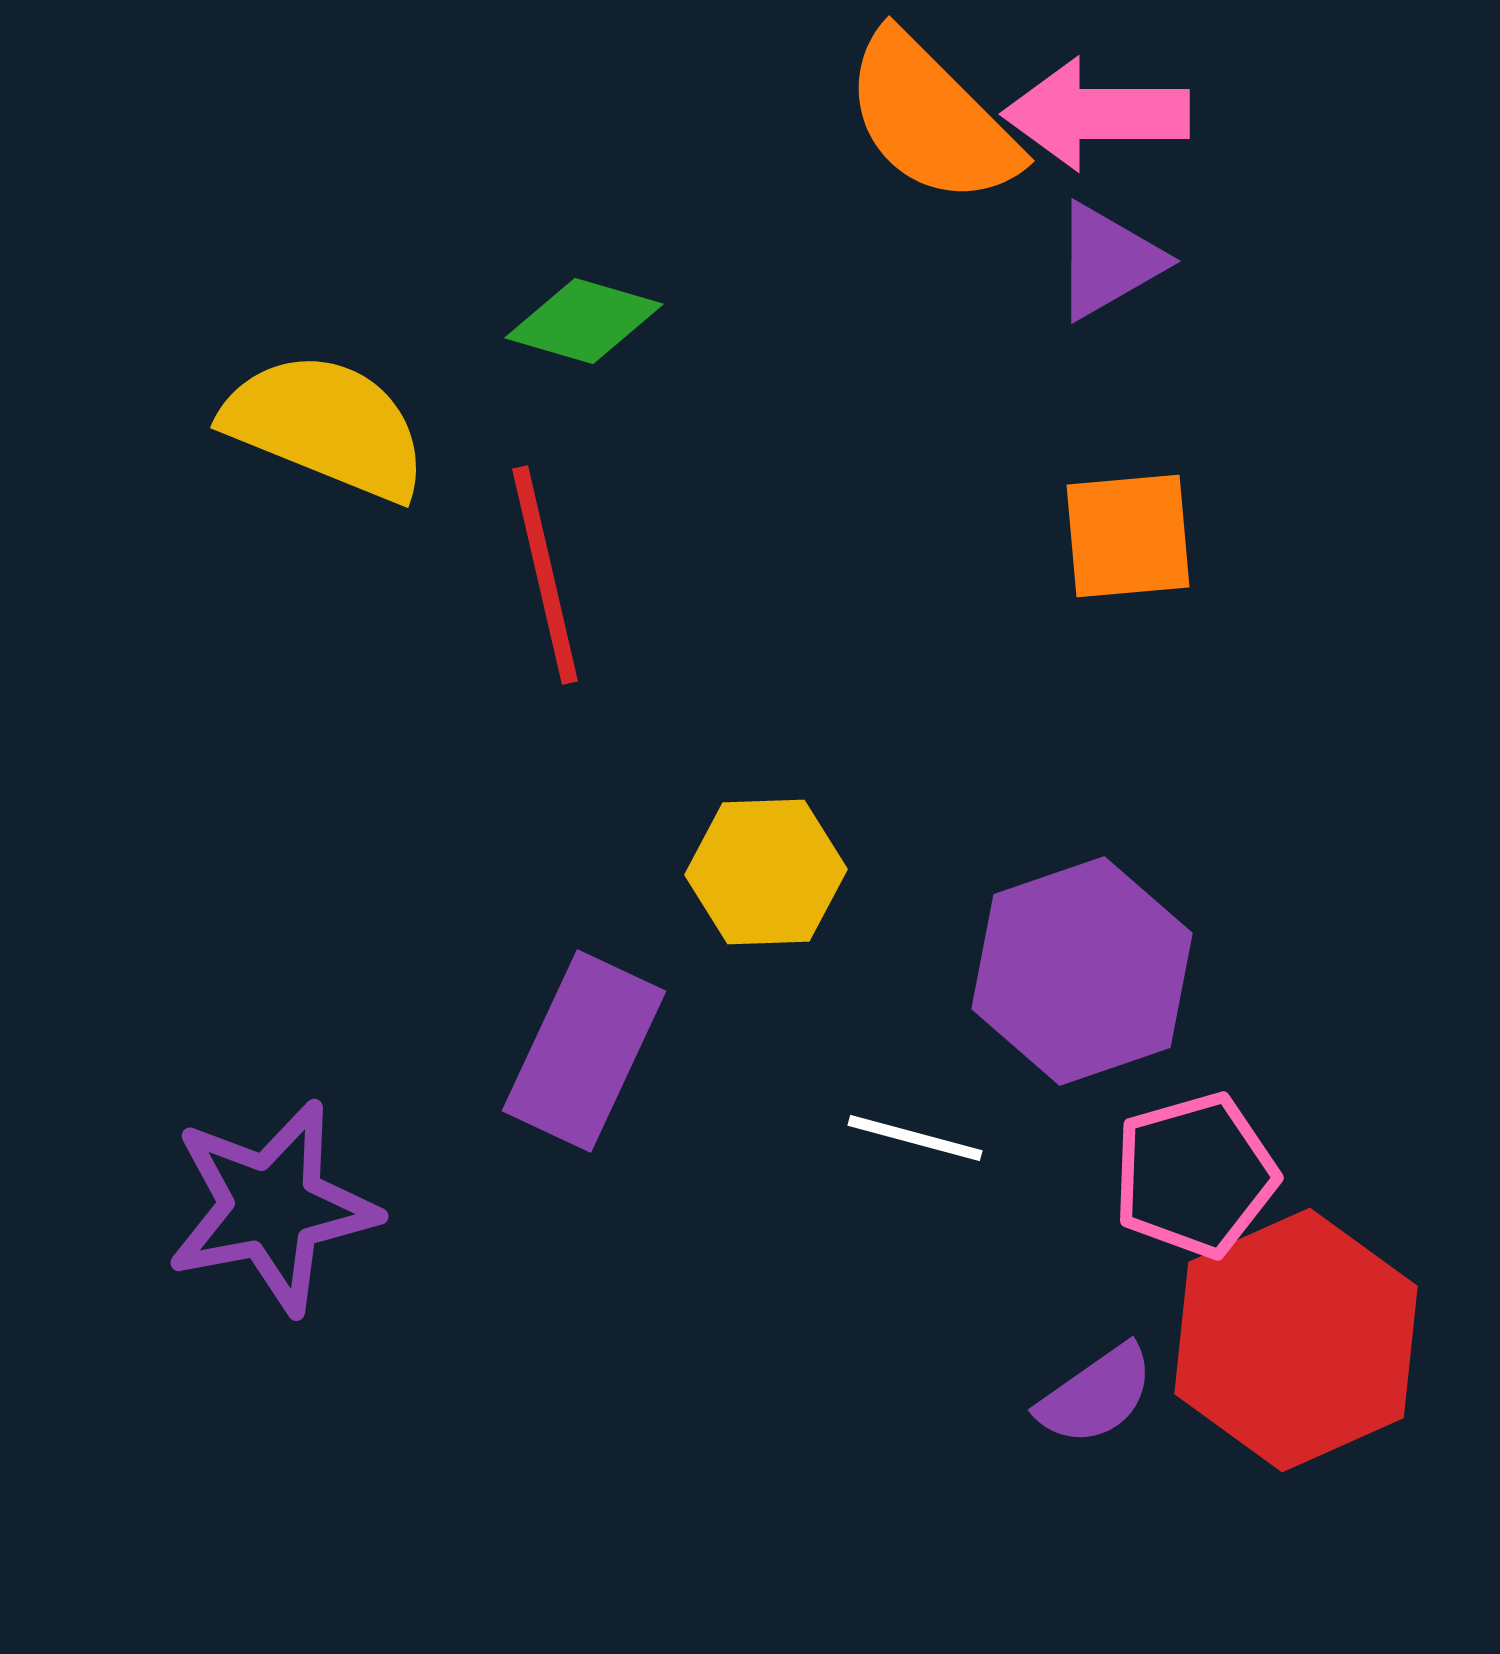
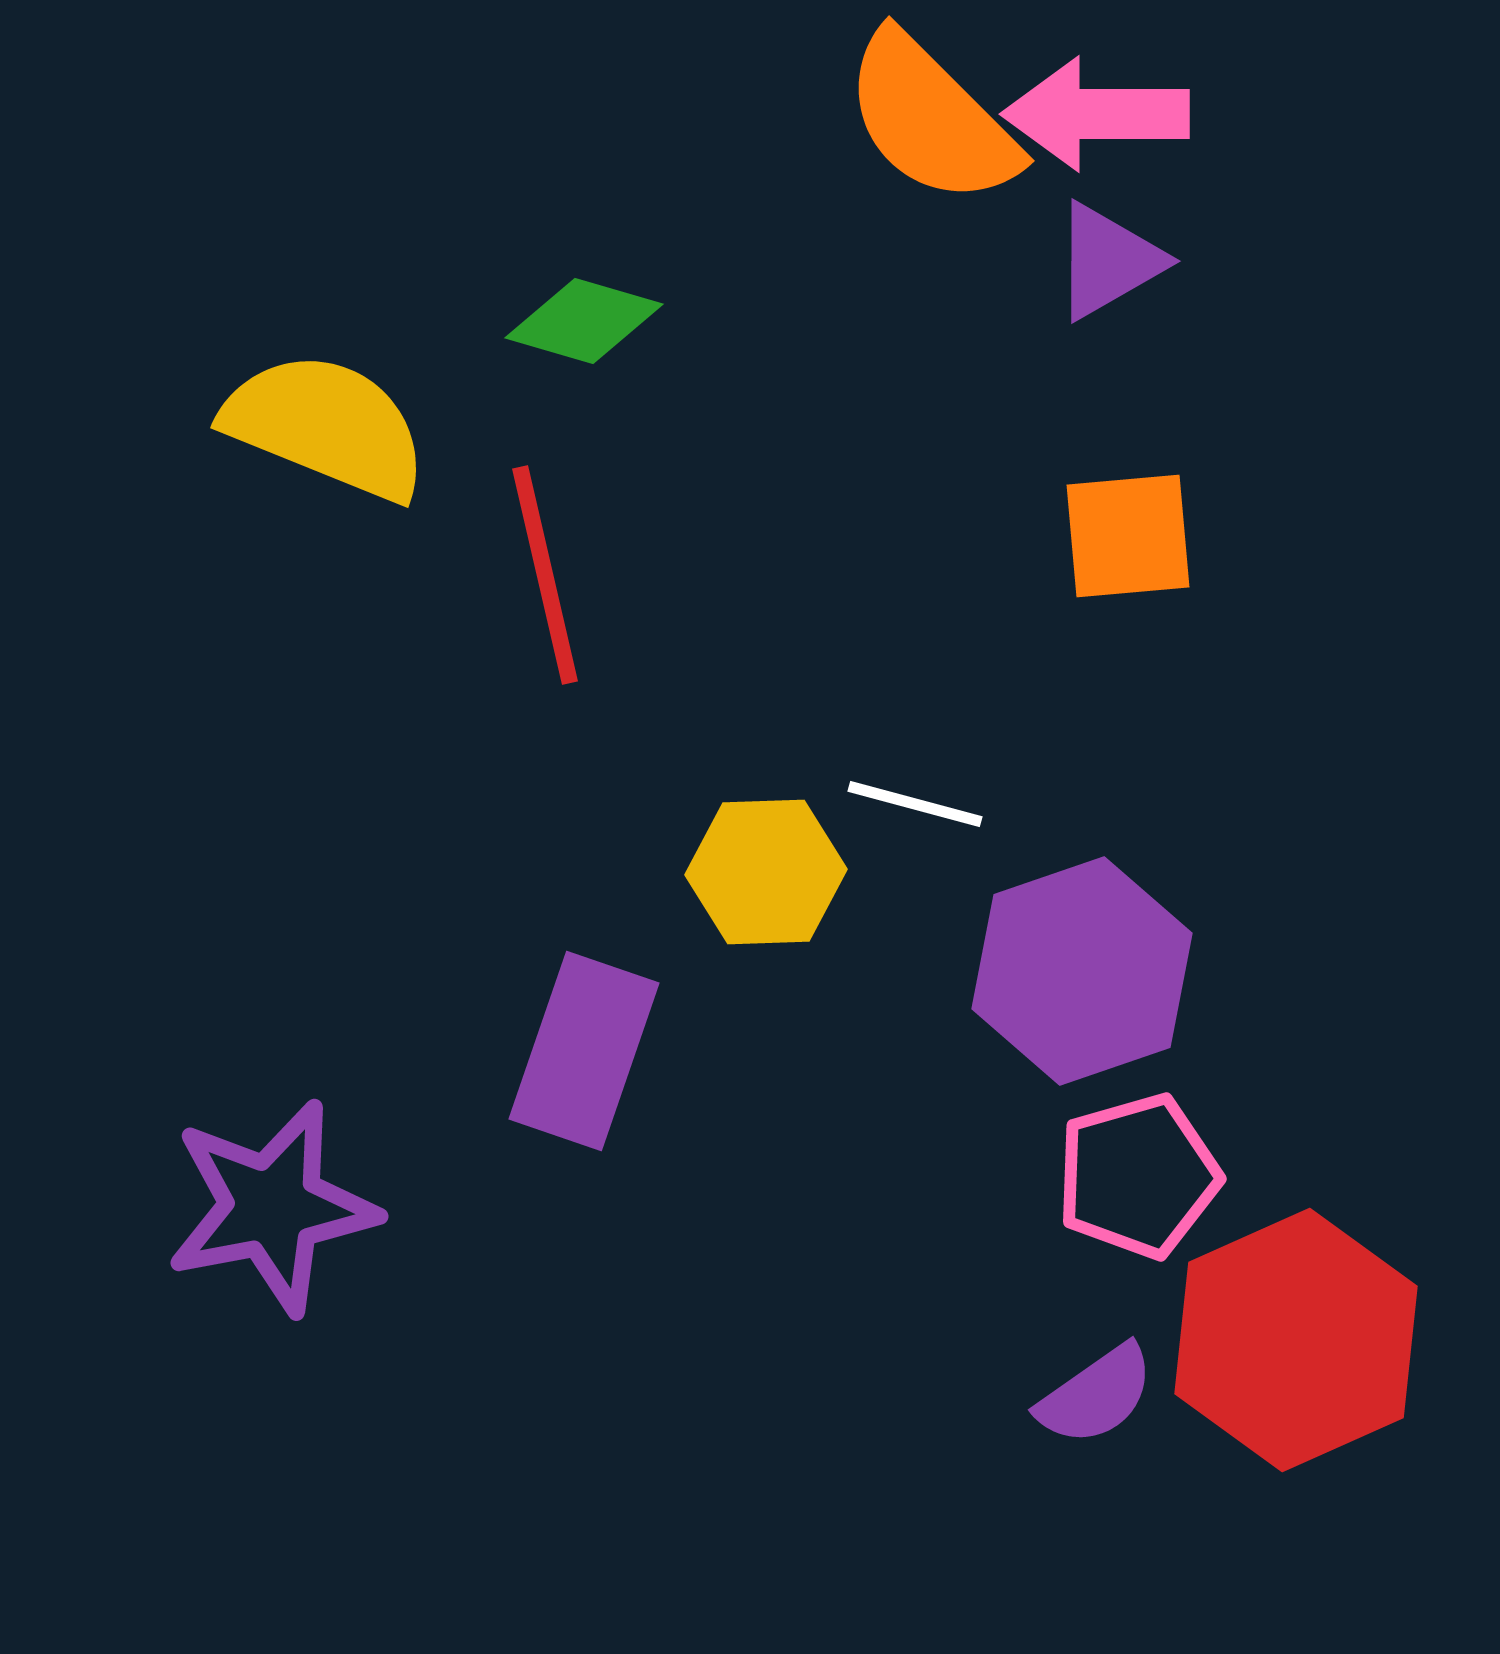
purple rectangle: rotated 6 degrees counterclockwise
white line: moved 334 px up
pink pentagon: moved 57 px left, 1 px down
